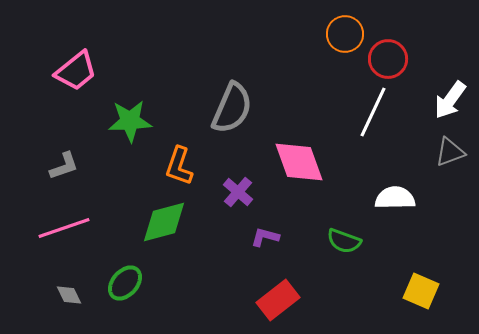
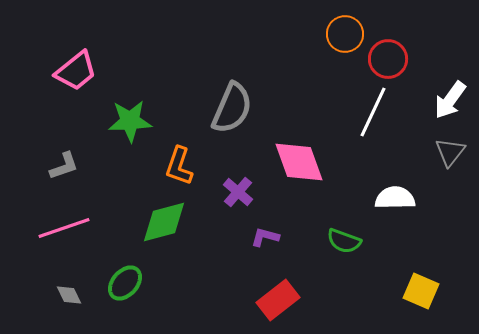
gray triangle: rotated 32 degrees counterclockwise
